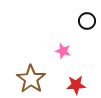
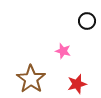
red star: moved 1 px right, 1 px up; rotated 12 degrees counterclockwise
